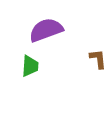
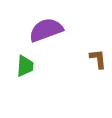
green trapezoid: moved 5 px left
